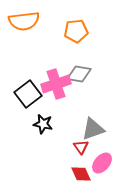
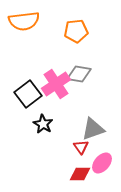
pink cross: rotated 16 degrees counterclockwise
black star: rotated 18 degrees clockwise
red diamond: moved 1 px left; rotated 65 degrees counterclockwise
